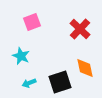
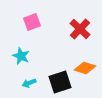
orange diamond: rotated 60 degrees counterclockwise
